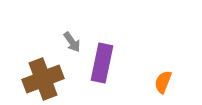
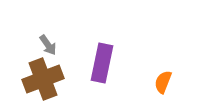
gray arrow: moved 24 px left, 3 px down
